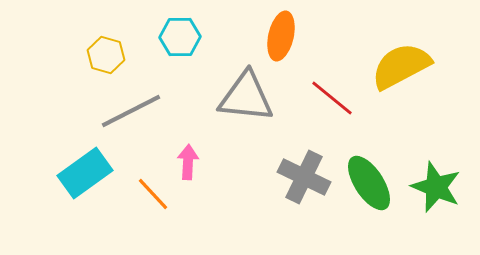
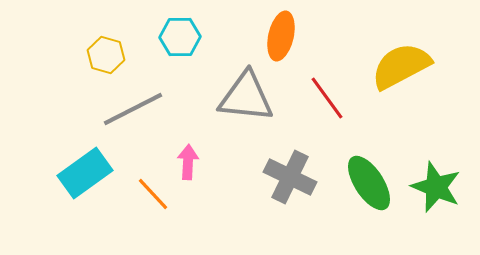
red line: moved 5 px left; rotated 15 degrees clockwise
gray line: moved 2 px right, 2 px up
gray cross: moved 14 px left
